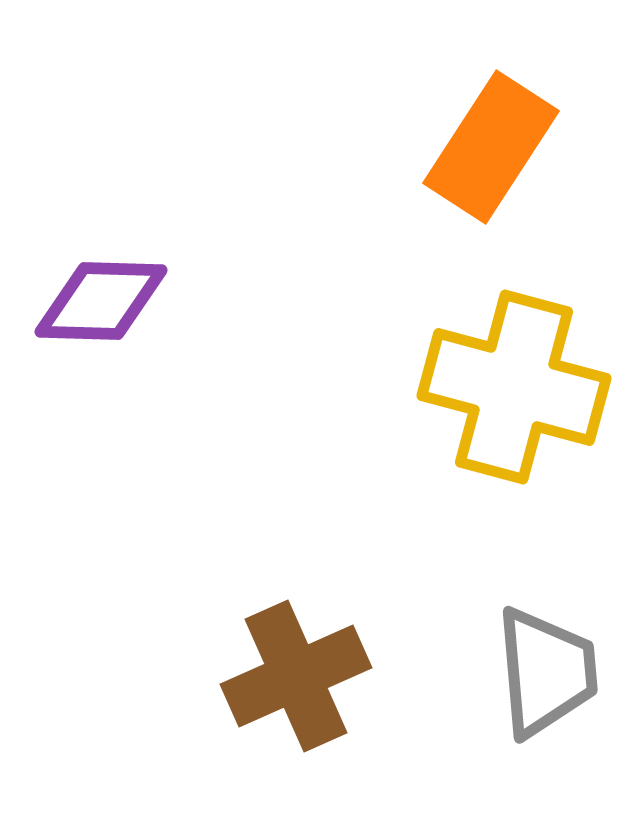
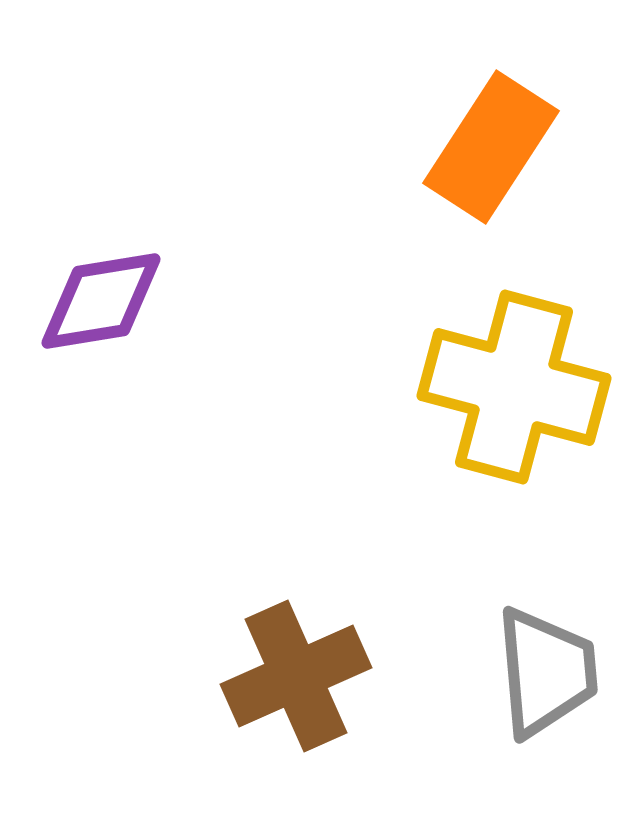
purple diamond: rotated 11 degrees counterclockwise
